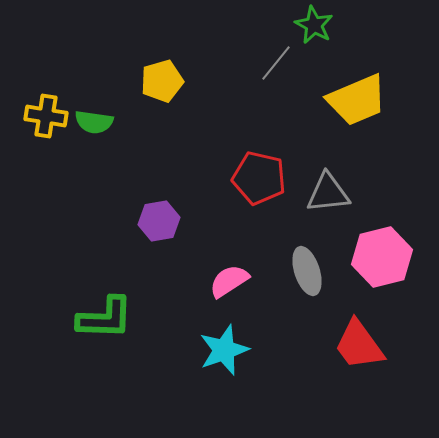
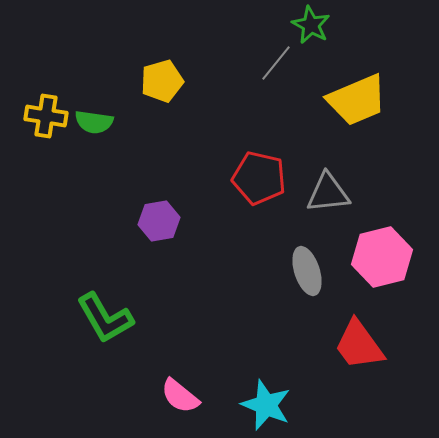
green star: moved 3 px left
pink semicircle: moved 49 px left, 115 px down; rotated 108 degrees counterclockwise
green L-shape: rotated 58 degrees clockwise
cyan star: moved 42 px right, 55 px down; rotated 30 degrees counterclockwise
